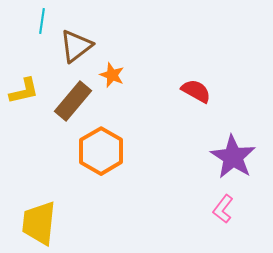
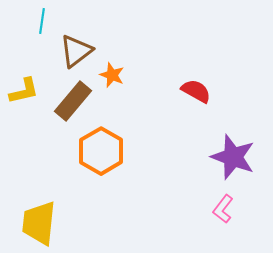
brown triangle: moved 5 px down
purple star: rotated 12 degrees counterclockwise
